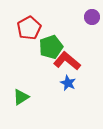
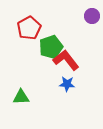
purple circle: moved 1 px up
red L-shape: moved 1 px left, 1 px up; rotated 12 degrees clockwise
blue star: moved 1 px left, 1 px down; rotated 21 degrees counterclockwise
green triangle: rotated 30 degrees clockwise
